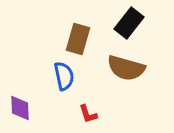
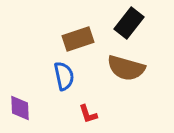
brown rectangle: rotated 56 degrees clockwise
